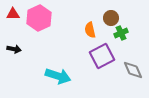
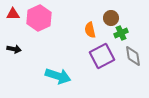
gray diamond: moved 14 px up; rotated 15 degrees clockwise
